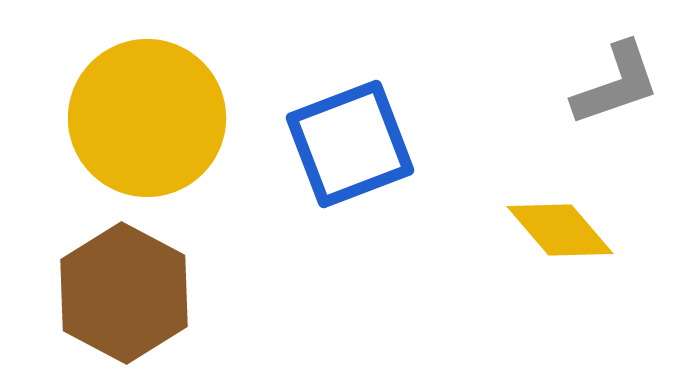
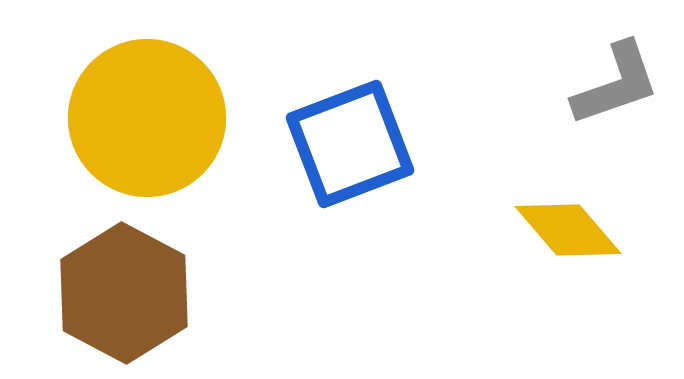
yellow diamond: moved 8 px right
